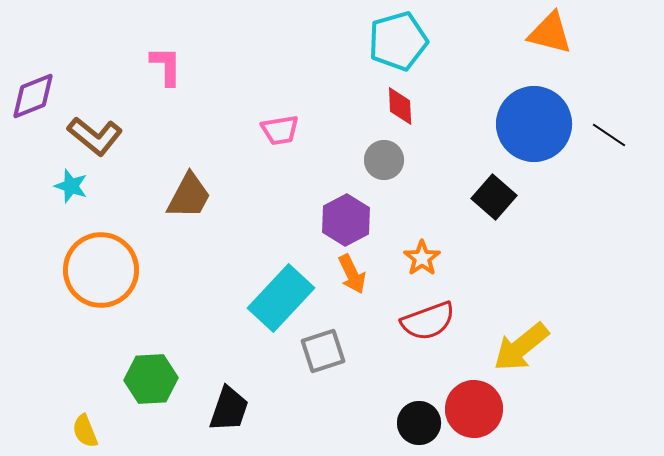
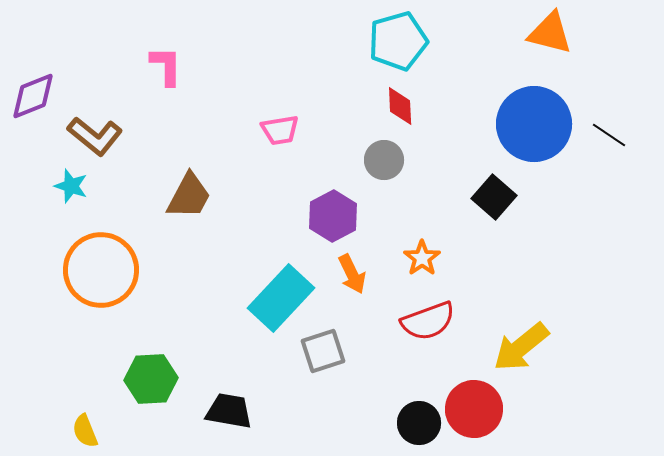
purple hexagon: moved 13 px left, 4 px up
black trapezoid: moved 2 px down; rotated 99 degrees counterclockwise
